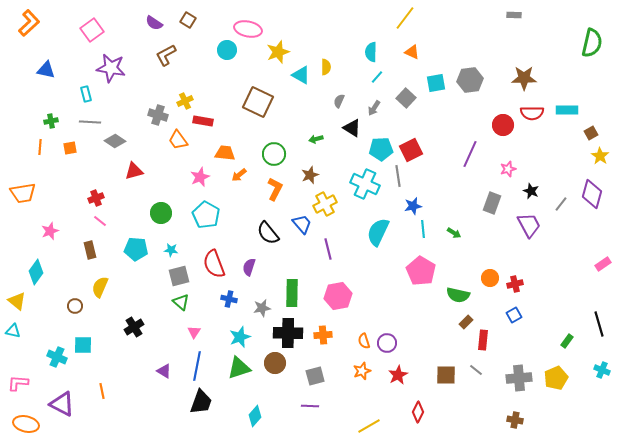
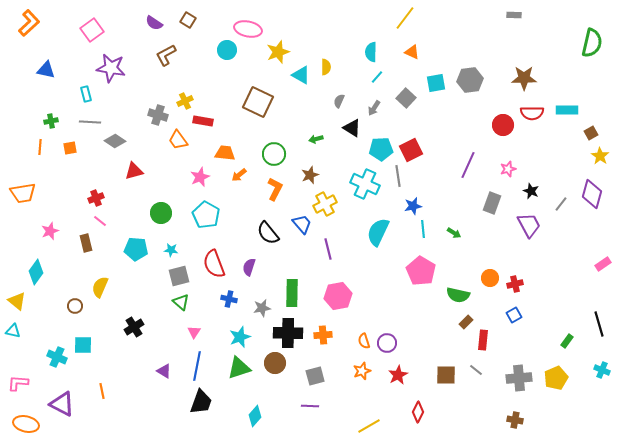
purple line at (470, 154): moved 2 px left, 11 px down
brown rectangle at (90, 250): moved 4 px left, 7 px up
